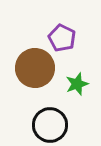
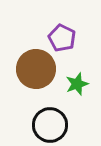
brown circle: moved 1 px right, 1 px down
